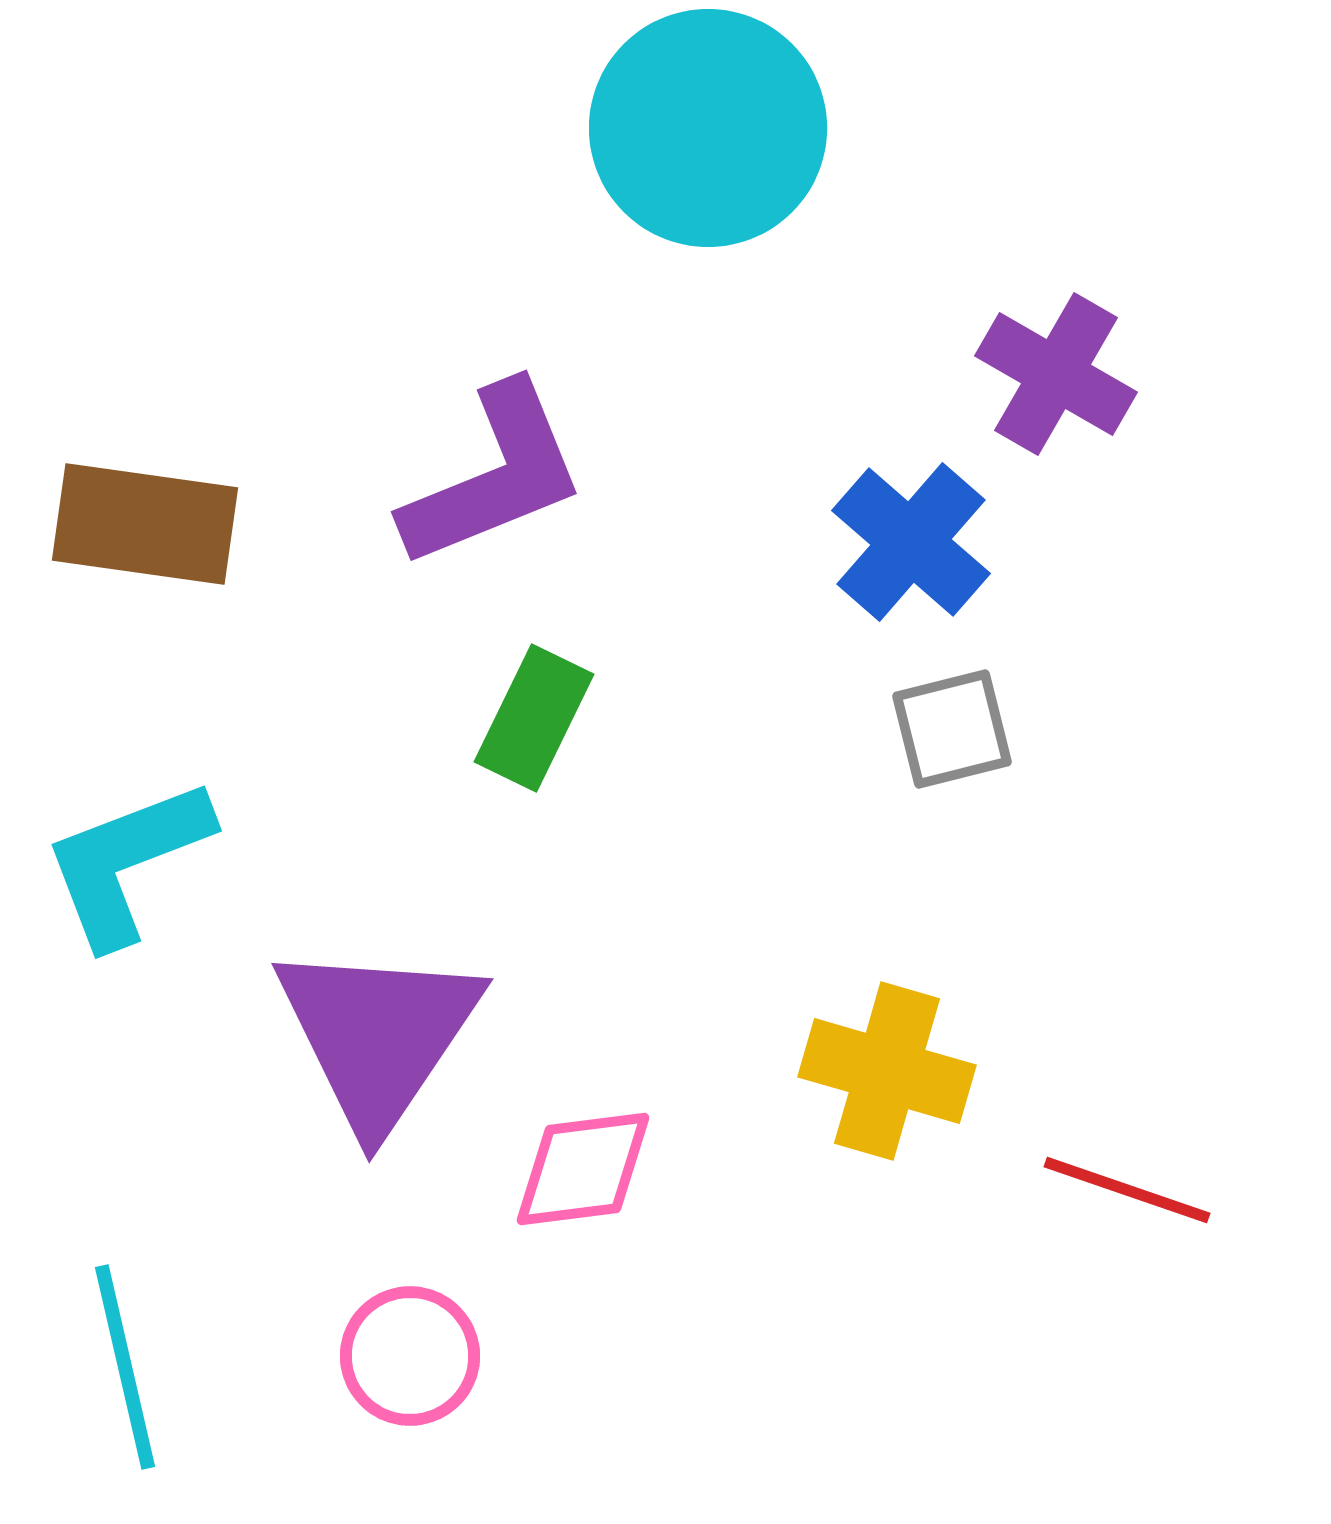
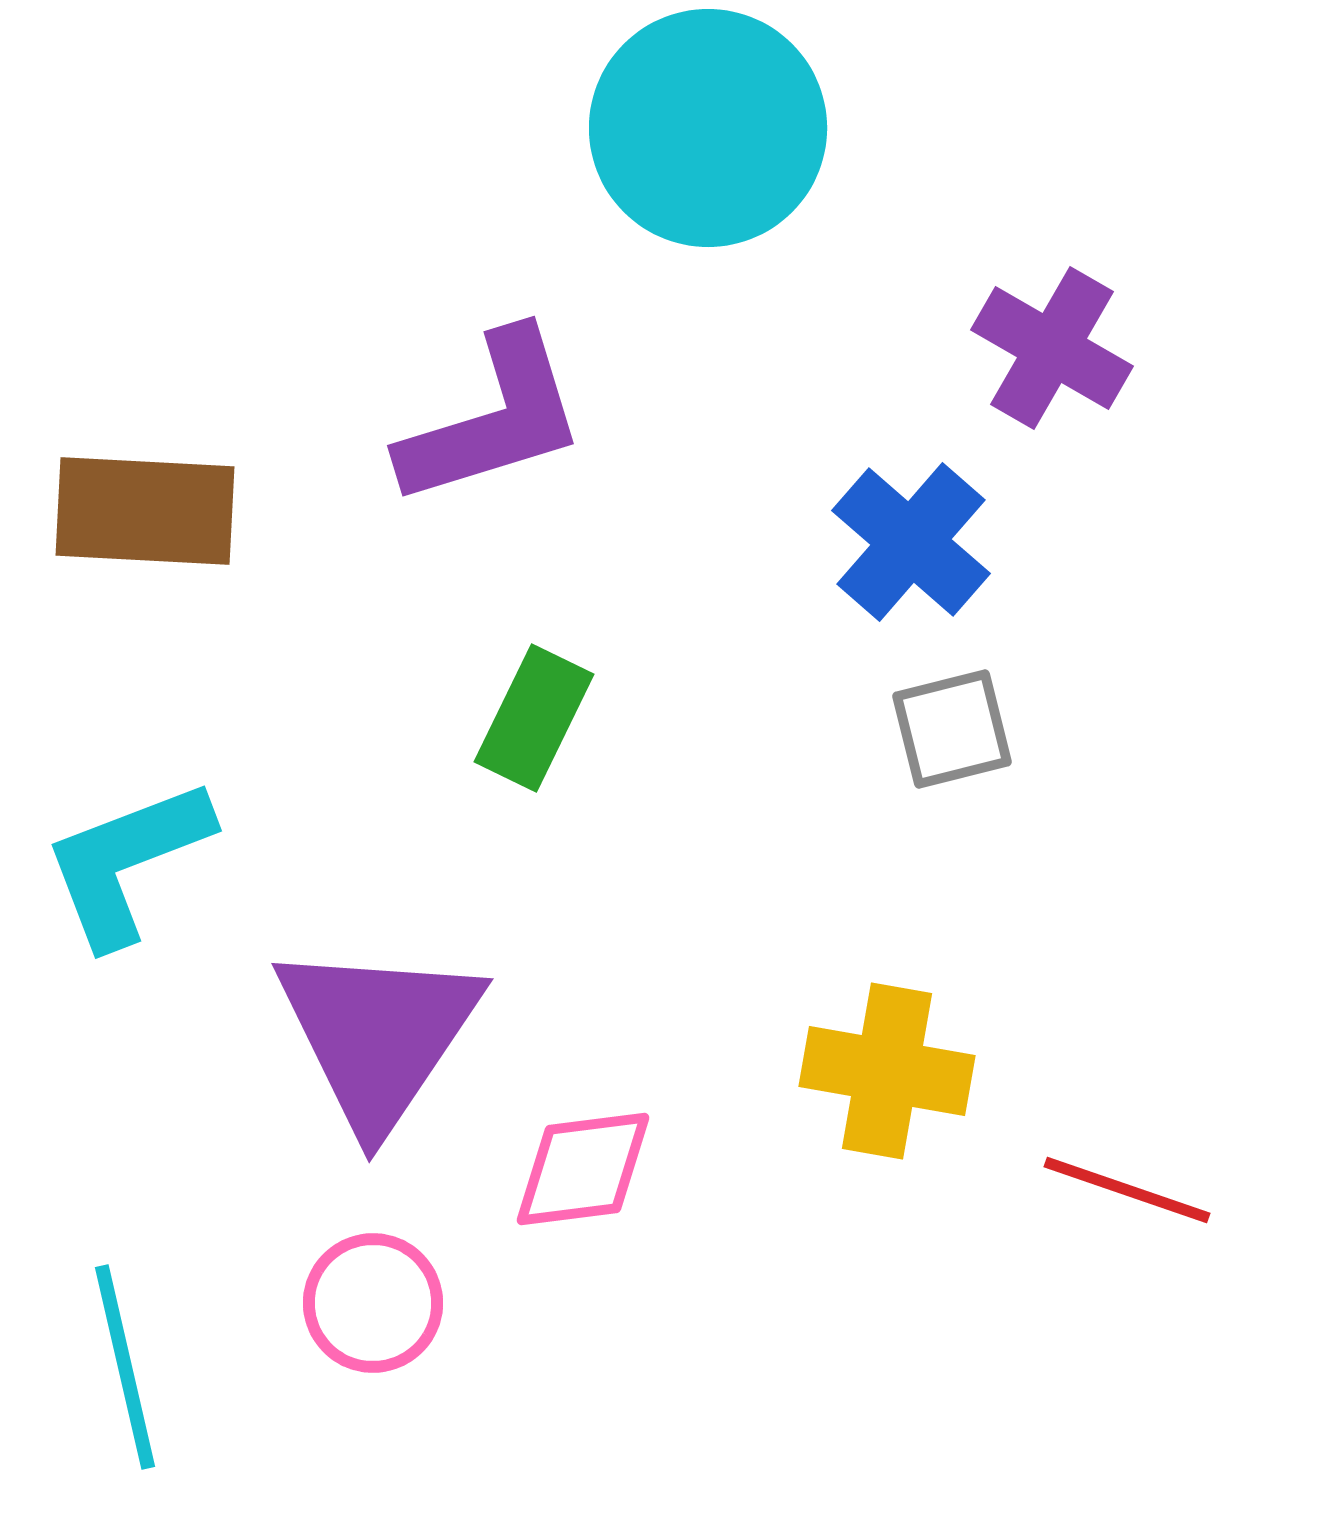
purple cross: moved 4 px left, 26 px up
purple L-shape: moved 1 px left, 57 px up; rotated 5 degrees clockwise
brown rectangle: moved 13 px up; rotated 5 degrees counterclockwise
yellow cross: rotated 6 degrees counterclockwise
pink circle: moved 37 px left, 53 px up
